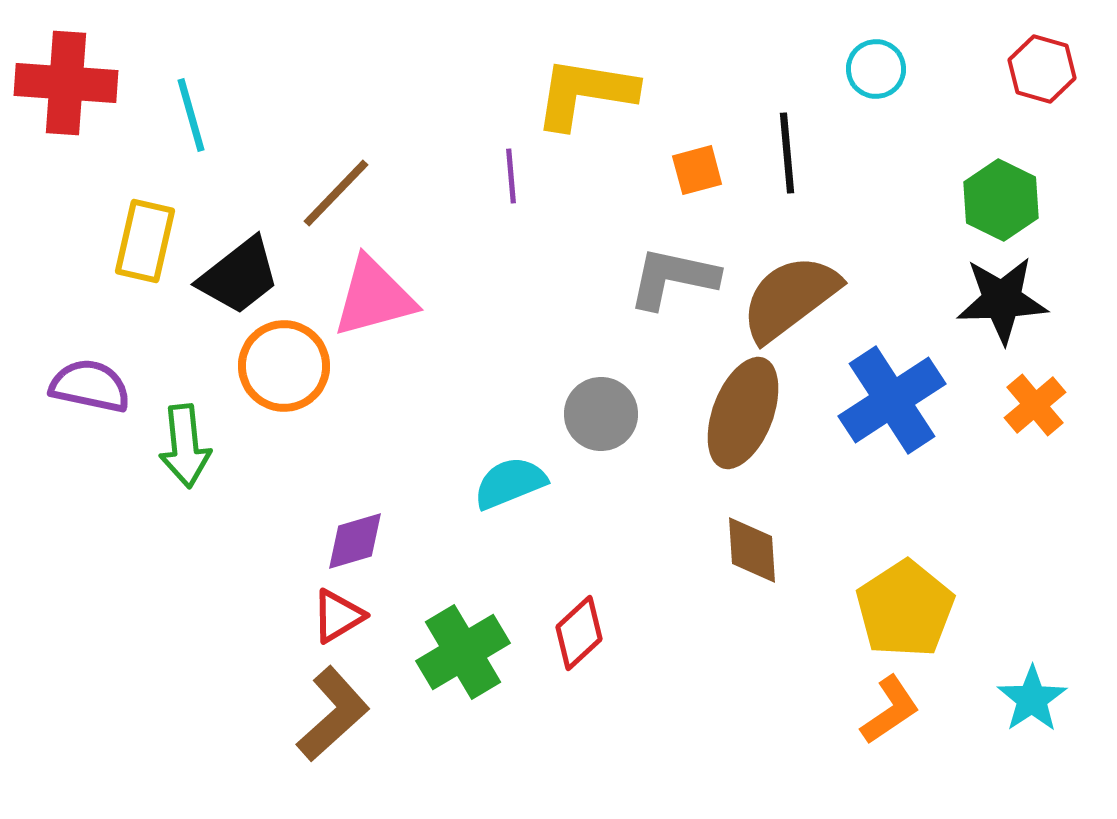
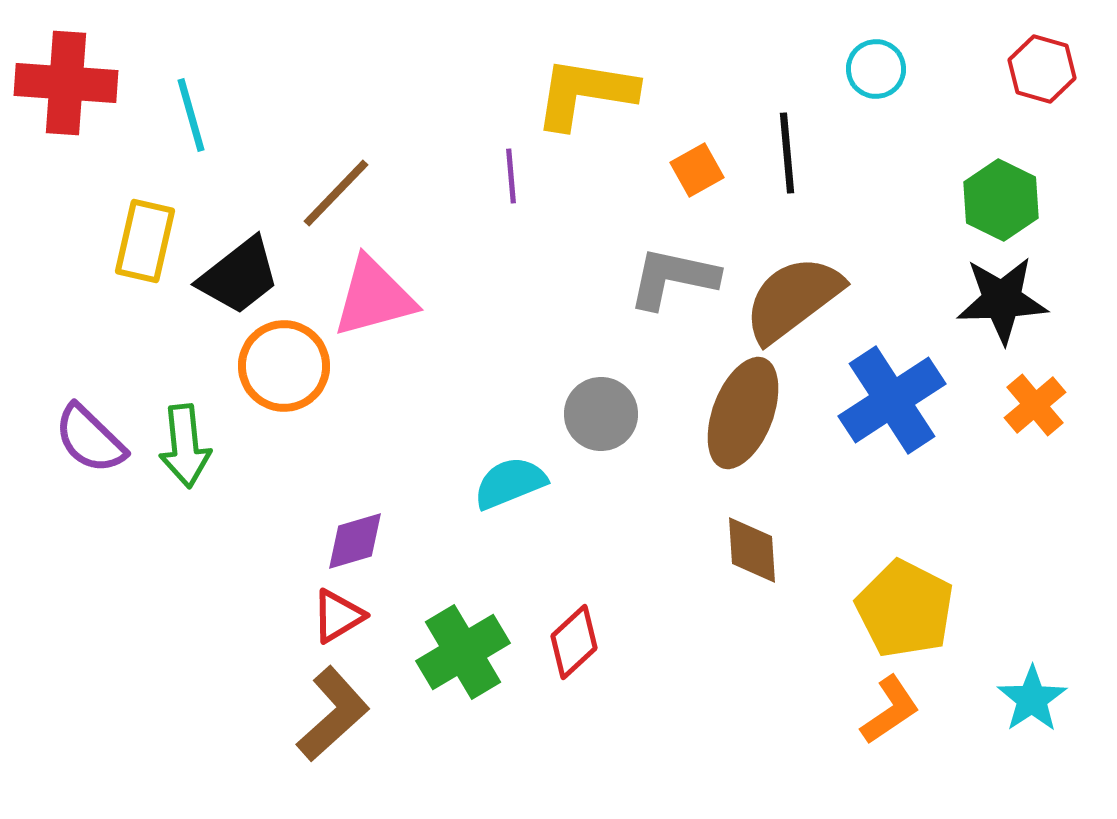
orange square: rotated 14 degrees counterclockwise
brown semicircle: moved 3 px right, 1 px down
purple semicircle: moved 53 px down; rotated 148 degrees counterclockwise
yellow pentagon: rotated 12 degrees counterclockwise
red diamond: moved 5 px left, 9 px down
